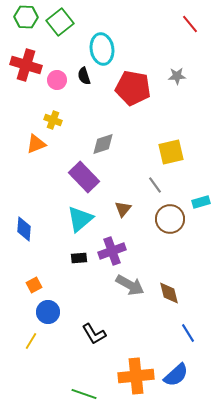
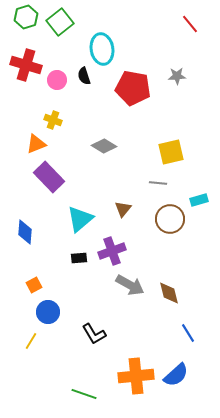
green hexagon: rotated 20 degrees counterclockwise
gray diamond: moved 1 px right, 2 px down; rotated 50 degrees clockwise
purple rectangle: moved 35 px left
gray line: moved 3 px right, 2 px up; rotated 48 degrees counterclockwise
cyan rectangle: moved 2 px left, 2 px up
blue diamond: moved 1 px right, 3 px down
